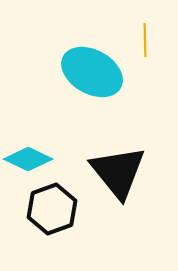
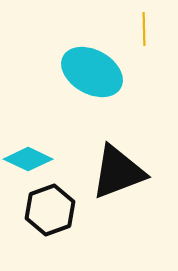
yellow line: moved 1 px left, 11 px up
black triangle: rotated 48 degrees clockwise
black hexagon: moved 2 px left, 1 px down
